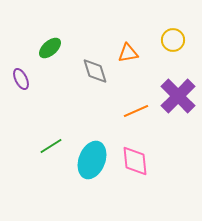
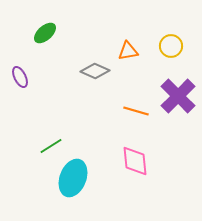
yellow circle: moved 2 px left, 6 px down
green ellipse: moved 5 px left, 15 px up
orange triangle: moved 2 px up
gray diamond: rotated 48 degrees counterclockwise
purple ellipse: moved 1 px left, 2 px up
orange line: rotated 40 degrees clockwise
cyan ellipse: moved 19 px left, 18 px down
